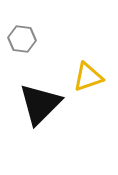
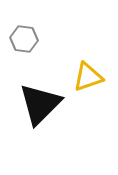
gray hexagon: moved 2 px right
